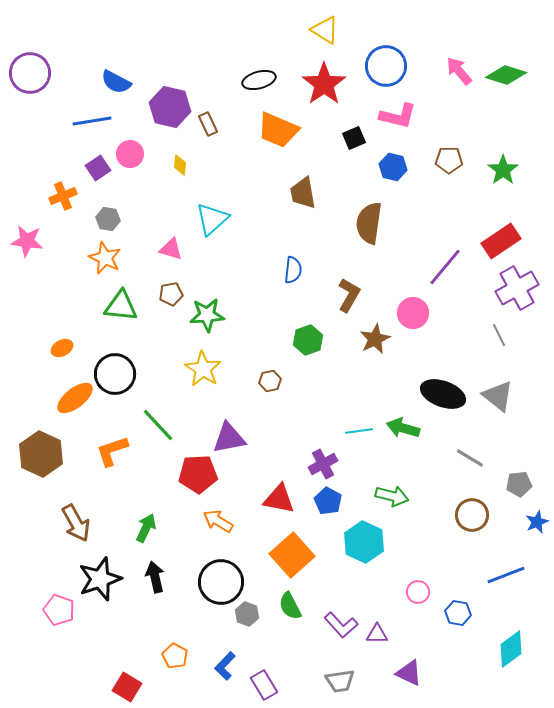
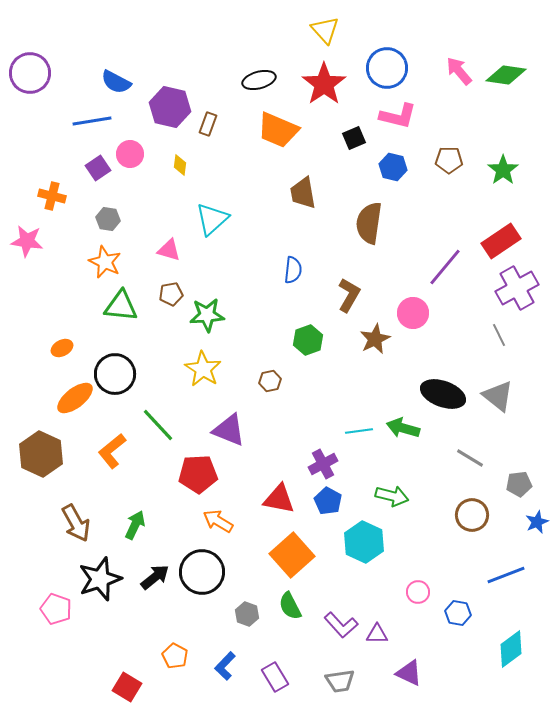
yellow triangle at (325, 30): rotated 16 degrees clockwise
blue circle at (386, 66): moved 1 px right, 2 px down
green diamond at (506, 75): rotated 9 degrees counterclockwise
brown rectangle at (208, 124): rotated 45 degrees clockwise
orange cross at (63, 196): moved 11 px left; rotated 36 degrees clockwise
pink triangle at (171, 249): moved 2 px left, 1 px down
orange star at (105, 258): moved 4 px down
purple triangle at (229, 438): moved 8 px up; rotated 33 degrees clockwise
orange L-shape at (112, 451): rotated 21 degrees counterclockwise
green arrow at (146, 528): moved 11 px left, 3 px up
black arrow at (155, 577): rotated 64 degrees clockwise
black circle at (221, 582): moved 19 px left, 10 px up
pink pentagon at (59, 610): moved 3 px left, 1 px up
purple rectangle at (264, 685): moved 11 px right, 8 px up
